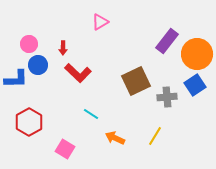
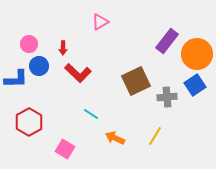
blue circle: moved 1 px right, 1 px down
